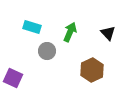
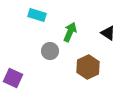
cyan rectangle: moved 5 px right, 12 px up
black triangle: rotated 14 degrees counterclockwise
gray circle: moved 3 px right
brown hexagon: moved 4 px left, 3 px up
